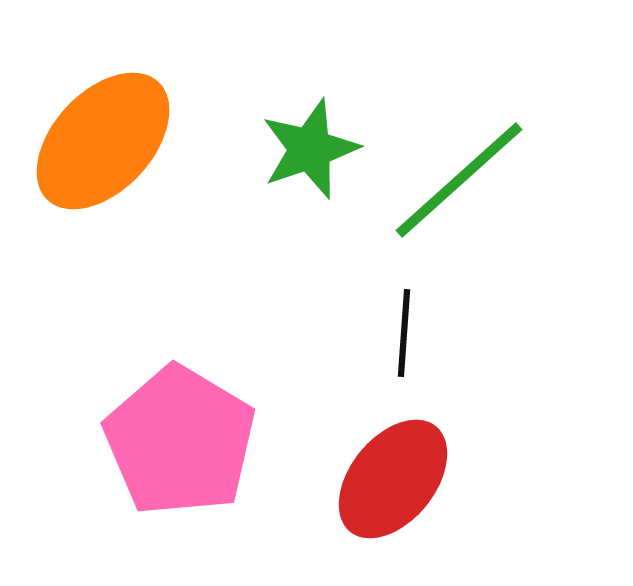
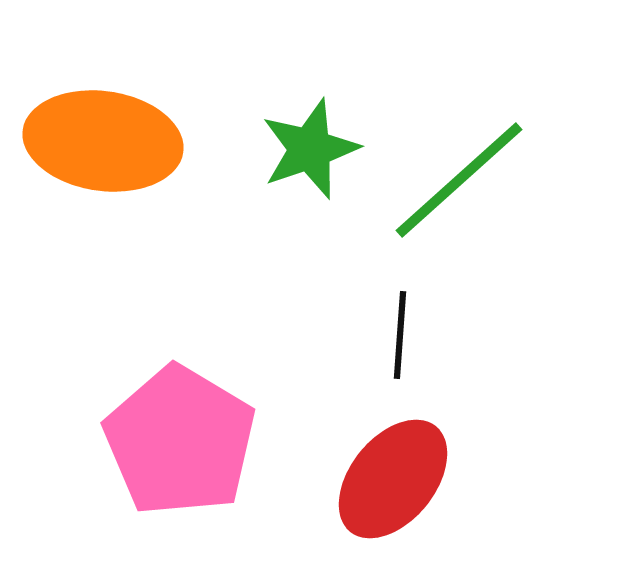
orange ellipse: rotated 55 degrees clockwise
black line: moved 4 px left, 2 px down
